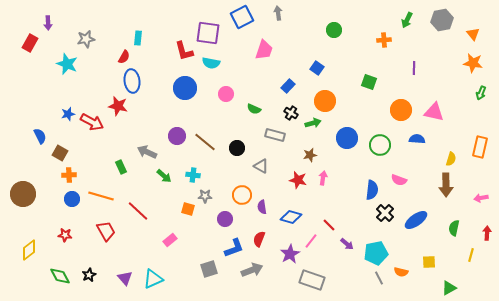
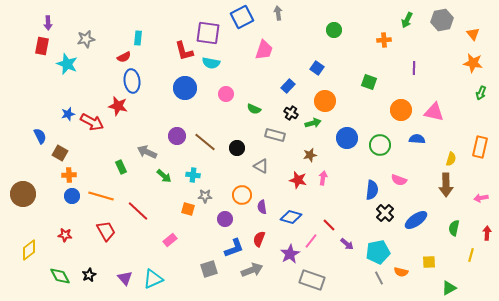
red rectangle at (30, 43): moved 12 px right, 3 px down; rotated 18 degrees counterclockwise
red semicircle at (124, 57): rotated 32 degrees clockwise
blue circle at (72, 199): moved 3 px up
cyan pentagon at (376, 253): moved 2 px right, 1 px up
